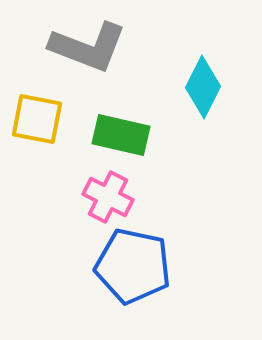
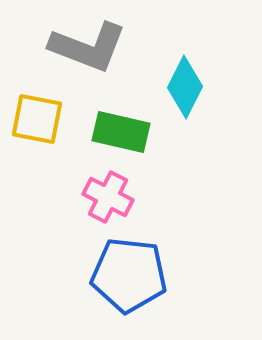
cyan diamond: moved 18 px left
green rectangle: moved 3 px up
blue pentagon: moved 4 px left, 9 px down; rotated 6 degrees counterclockwise
